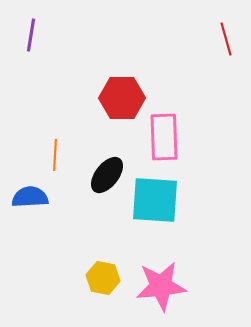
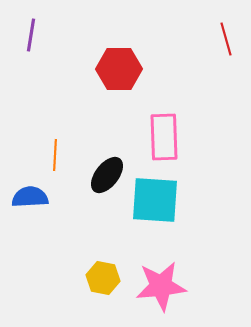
red hexagon: moved 3 px left, 29 px up
